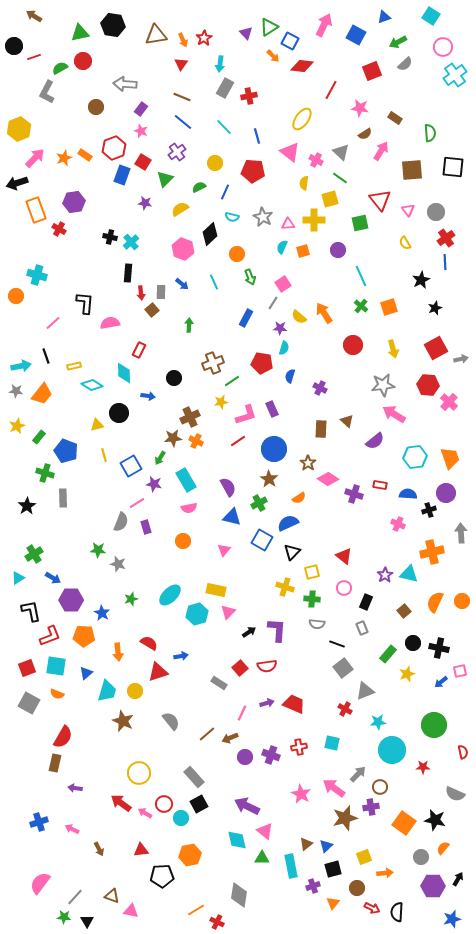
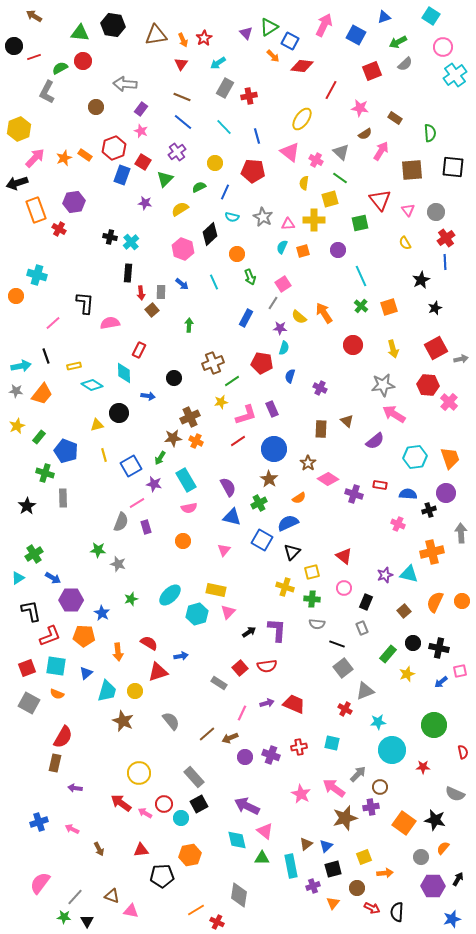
green triangle at (80, 33): rotated 18 degrees clockwise
cyan arrow at (220, 64): moved 2 px left, 1 px up; rotated 49 degrees clockwise
purple star at (385, 575): rotated 14 degrees clockwise
